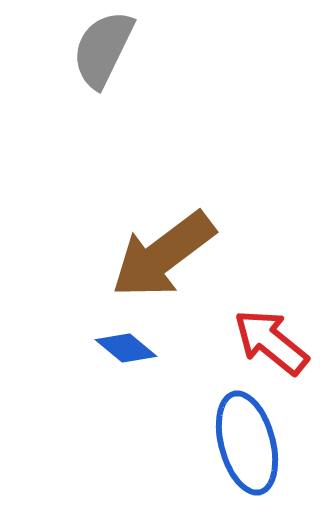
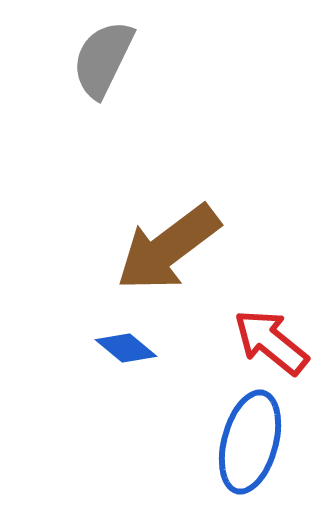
gray semicircle: moved 10 px down
brown arrow: moved 5 px right, 7 px up
blue ellipse: moved 3 px right, 1 px up; rotated 30 degrees clockwise
